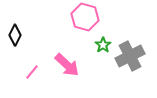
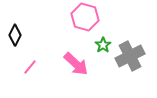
pink arrow: moved 9 px right, 1 px up
pink line: moved 2 px left, 5 px up
